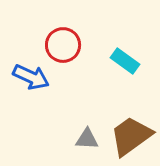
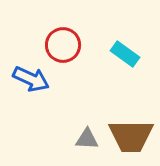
cyan rectangle: moved 7 px up
blue arrow: moved 2 px down
brown trapezoid: rotated 144 degrees counterclockwise
